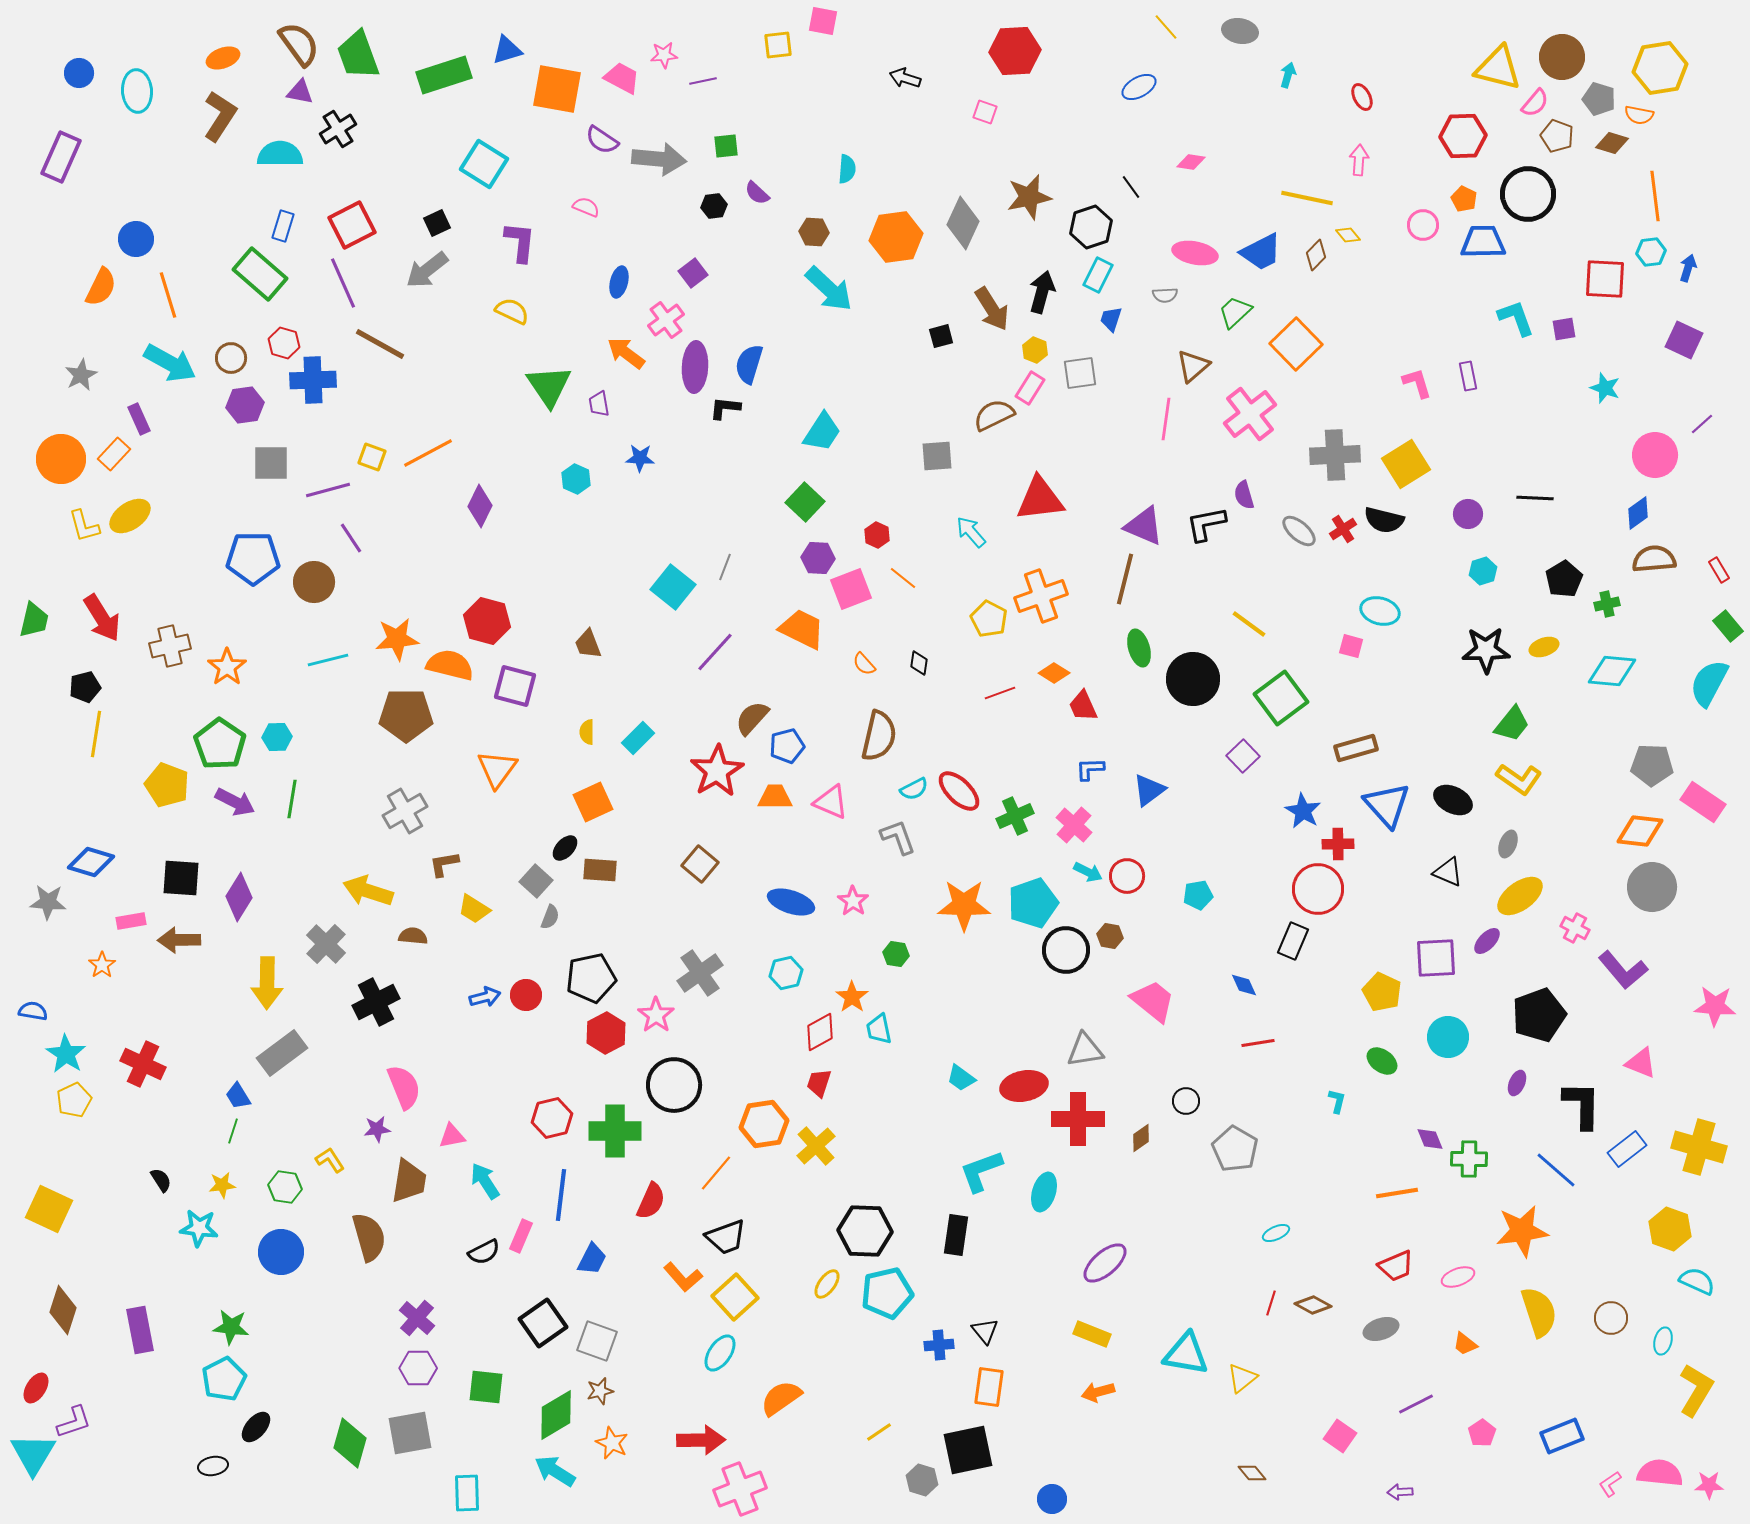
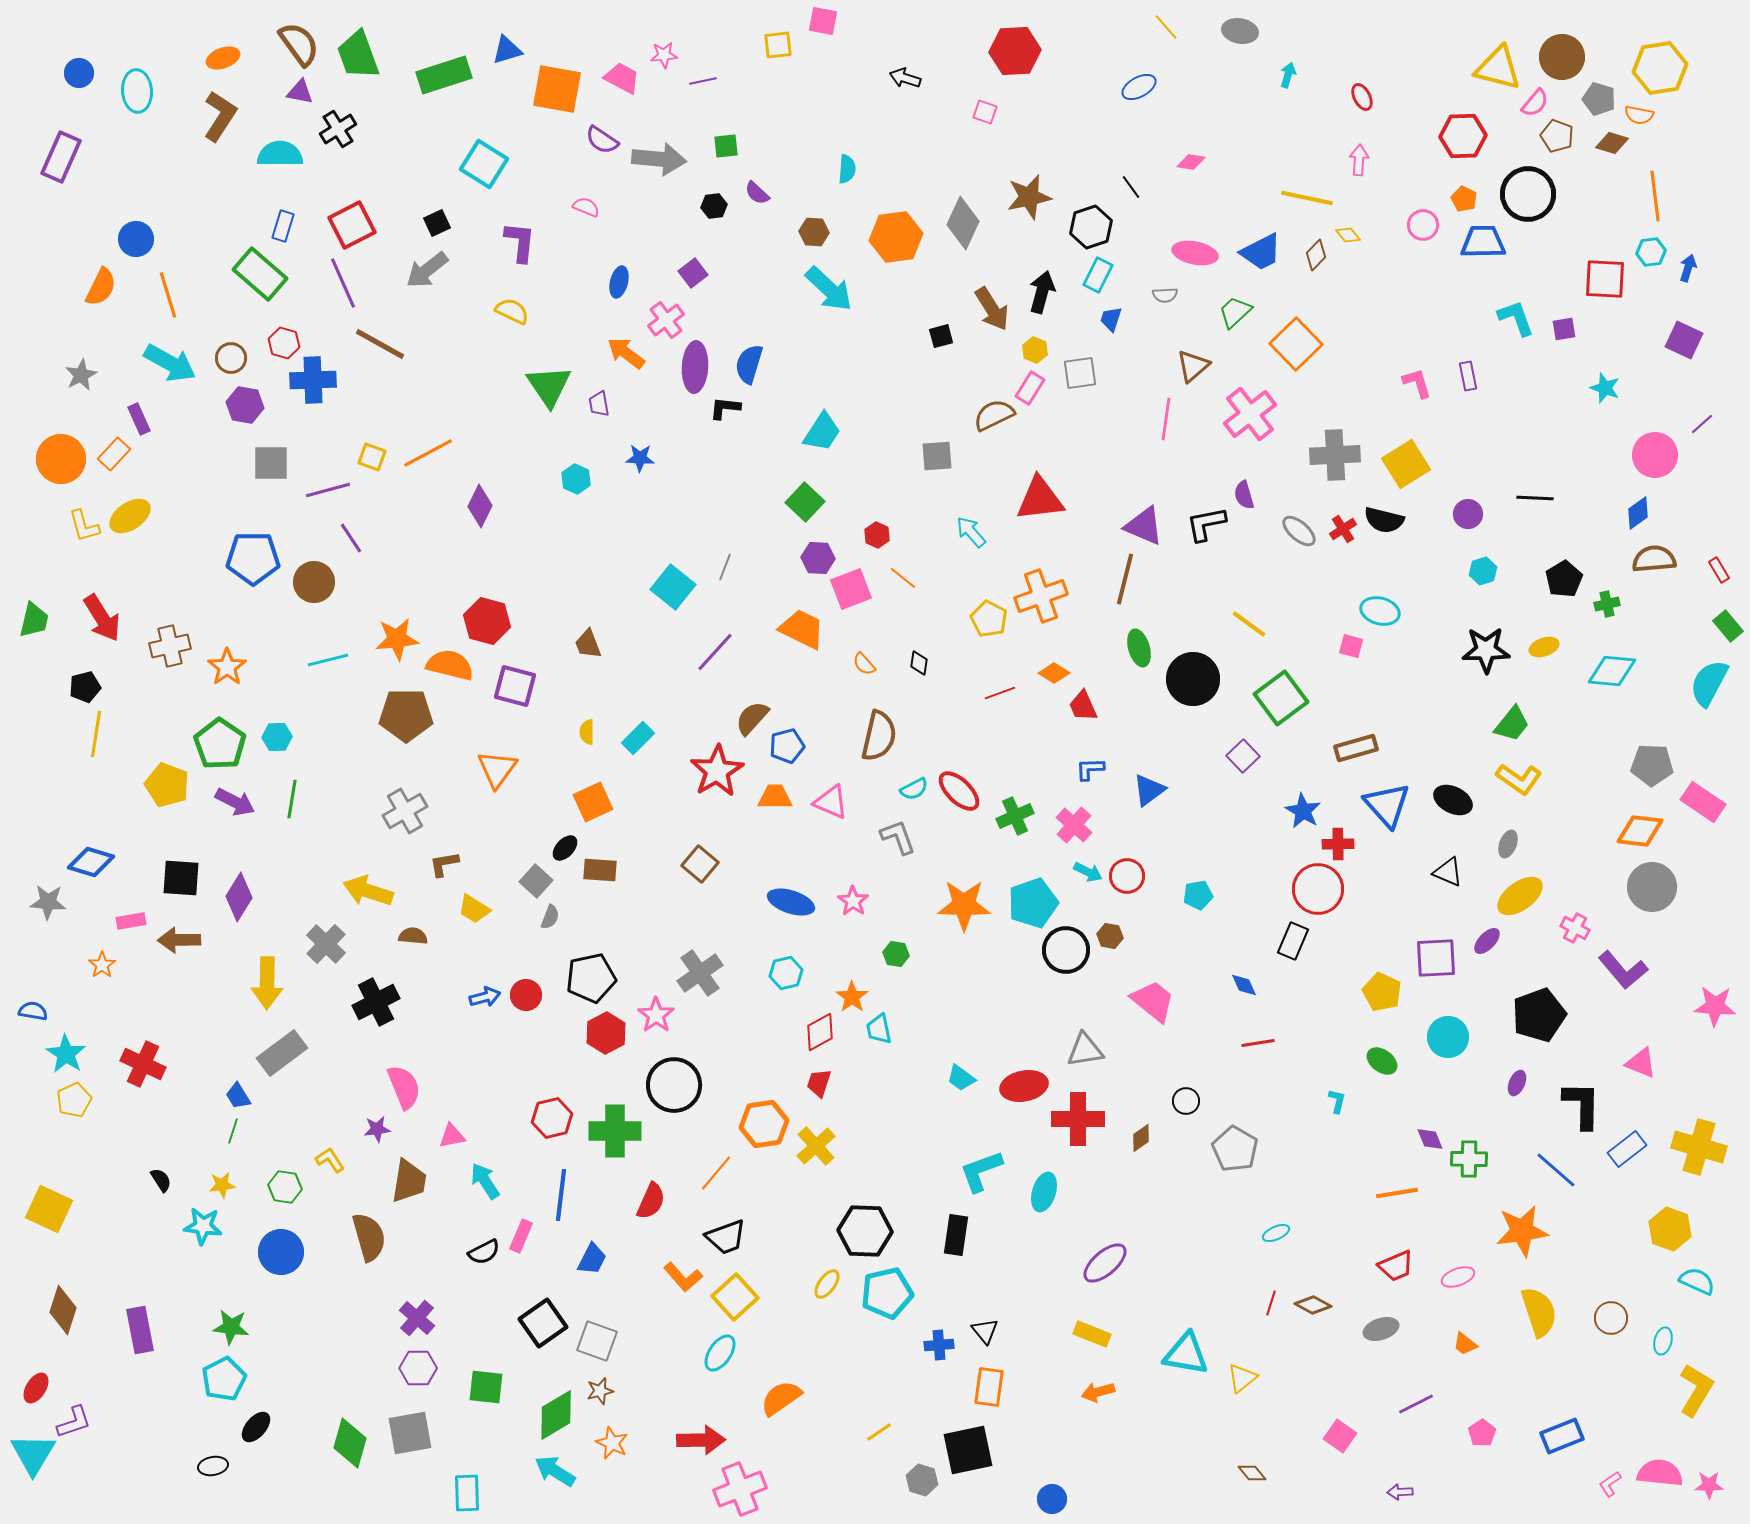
purple hexagon at (245, 405): rotated 18 degrees clockwise
cyan star at (199, 1228): moved 4 px right, 2 px up
